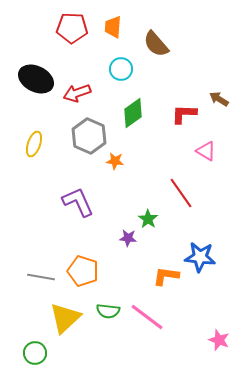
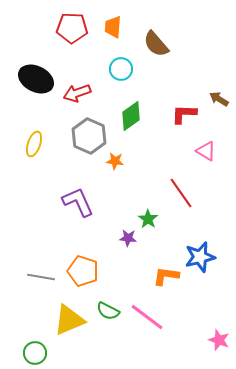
green diamond: moved 2 px left, 3 px down
blue star: rotated 20 degrees counterclockwise
green semicircle: rotated 20 degrees clockwise
yellow triangle: moved 4 px right, 2 px down; rotated 20 degrees clockwise
